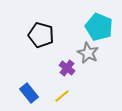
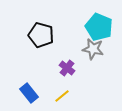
gray star: moved 5 px right, 4 px up; rotated 15 degrees counterclockwise
